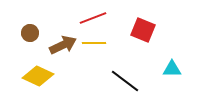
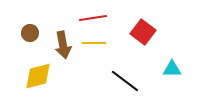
red line: rotated 12 degrees clockwise
red square: moved 2 px down; rotated 15 degrees clockwise
brown arrow: rotated 104 degrees clockwise
yellow diamond: rotated 40 degrees counterclockwise
